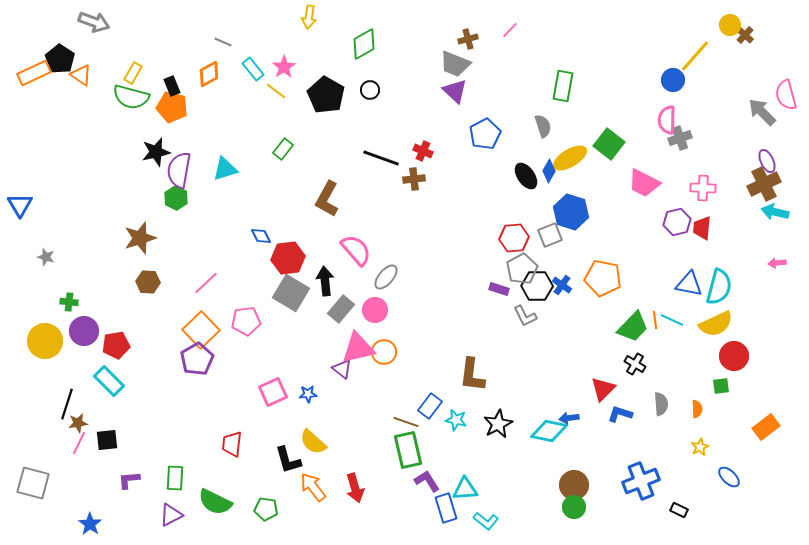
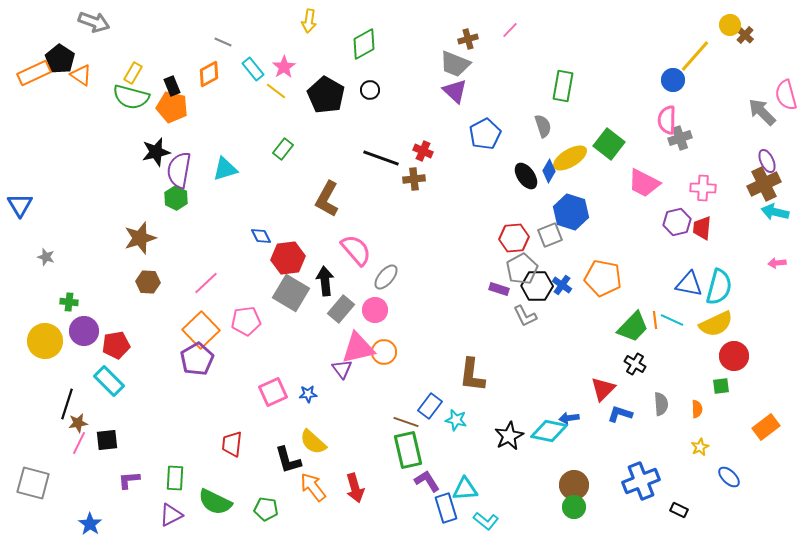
yellow arrow at (309, 17): moved 4 px down
purple triangle at (342, 369): rotated 15 degrees clockwise
black star at (498, 424): moved 11 px right, 12 px down
